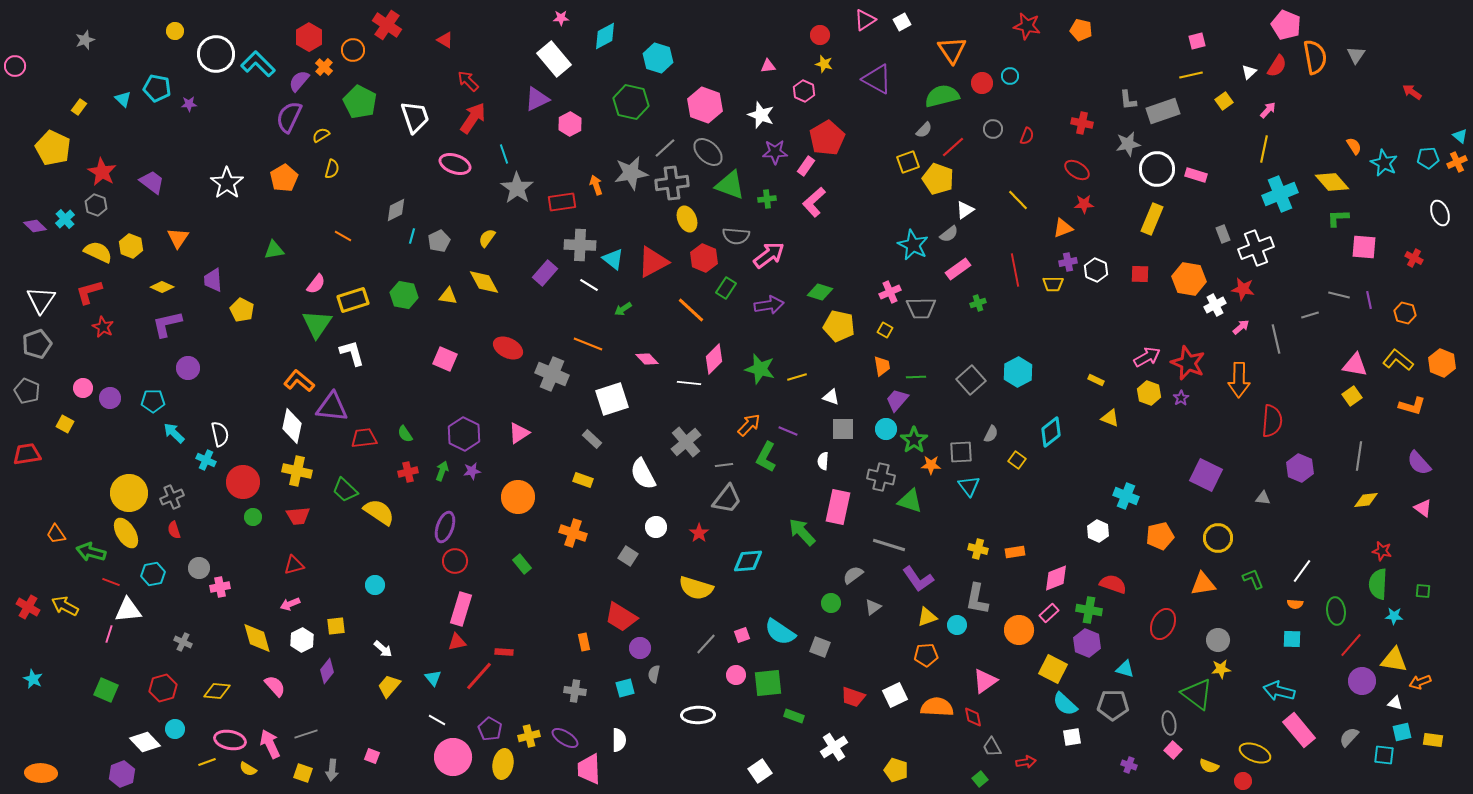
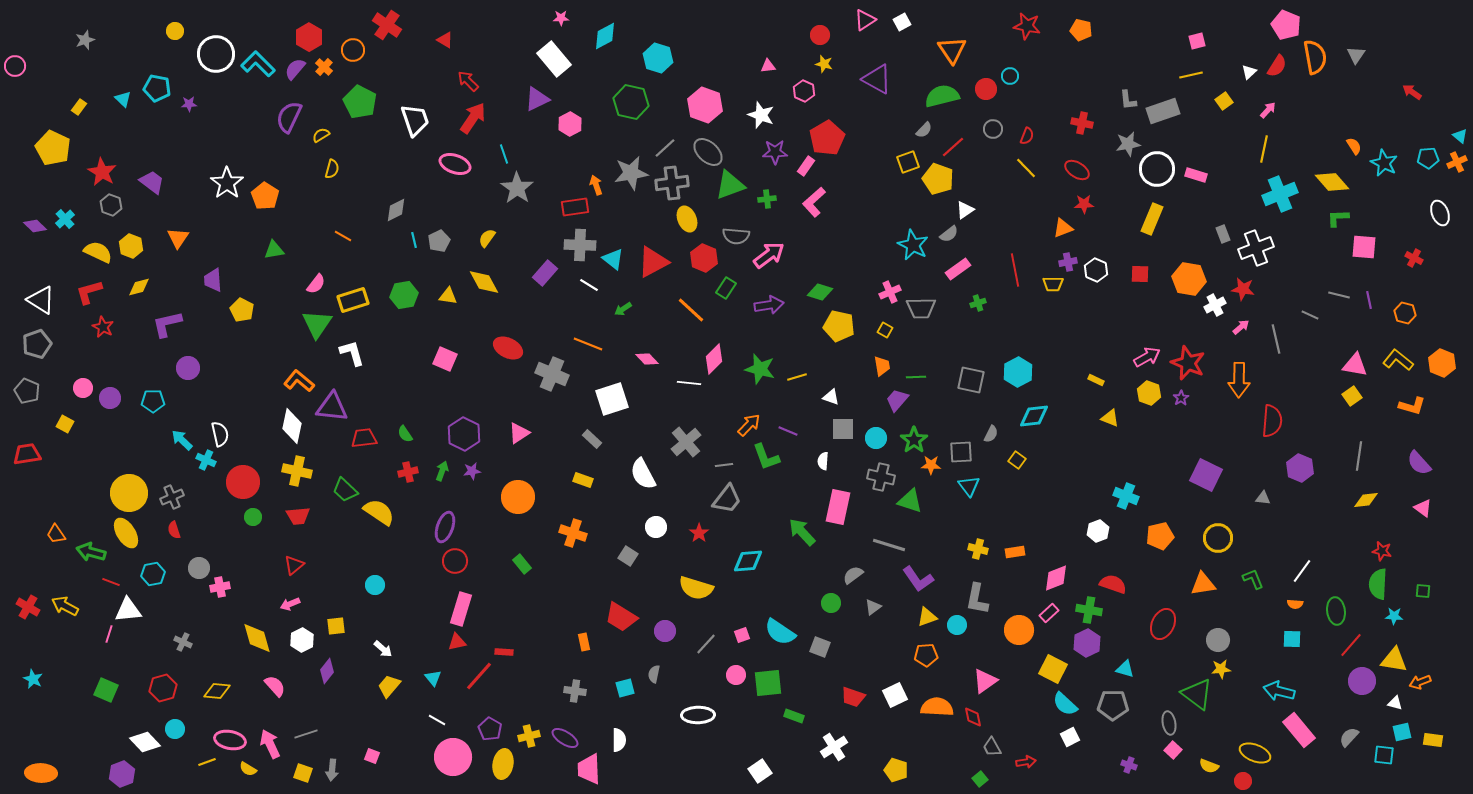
purple semicircle at (299, 81): moved 4 px left, 12 px up
red circle at (982, 83): moved 4 px right, 6 px down
white trapezoid at (415, 117): moved 3 px down
orange pentagon at (284, 178): moved 19 px left, 18 px down; rotated 8 degrees counterclockwise
green triangle at (730, 185): rotated 40 degrees counterclockwise
yellow line at (1018, 200): moved 8 px right, 32 px up
red rectangle at (562, 202): moved 13 px right, 5 px down
gray hexagon at (96, 205): moved 15 px right
cyan line at (412, 236): moved 2 px right, 4 px down; rotated 28 degrees counterclockwise
yellow diamond at (162, 287): moved 23 px left; rotated 40 degrees counterclockwise
green hexagon at (404, 295): rotated 20 degrees counterclockwise
white triangle at (41, 300): rotated 32 degrees counterclockwise
gray line at (1310, 315): rotated 42 degrees clockwise
gray square at (971, 380): rotated 36 degrees counterclockwise
cyan circle at (886, 429): moved 10 px left, 9 px down
cyan diamond at (1051, 432): moved 17 px left, 16 px up; rotated 32 degrees clockwise
cyan arrow at (174, 433): moved 8 px right, 7 px down
green L-shape at (766, 457): rotated 48 degrees counterclockwise
white hexagon at (1098, 531): rotated 15 degrees clockwise
red triangle at (294, 565): rotated 25 degrees counterclockwise
purple hexagon at (1087, 643): rotated 12 degrees clockwise
purple circle at (640, 648): moved 25 px right, 17 px up
white square at (1072, 737): moved 2 px left; rotated 18 degrees counterclockwise
